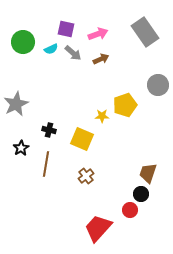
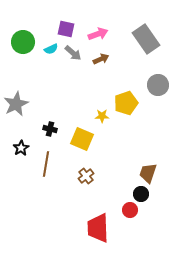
gray rectangle: moved 1 px right, 7 px down
yellow pentagon: moved 1 px right, 2 px up
black cross: moved 1 px right, 1 px up
red trapezoid: rotated 44 degrees counterclockwise
